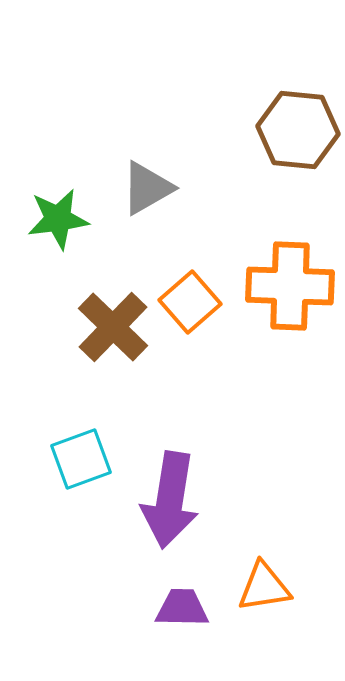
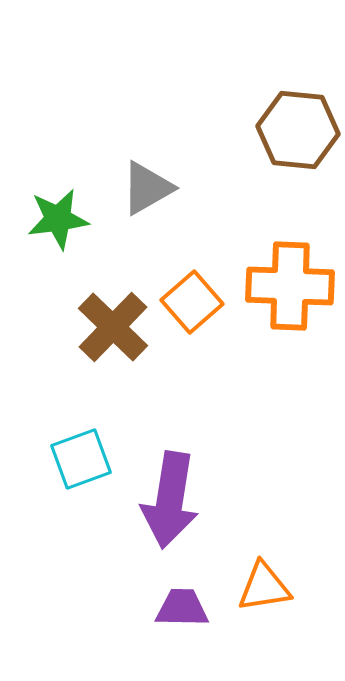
orange square: moved 2 px right
